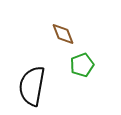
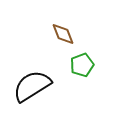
black semicircle: rotated 48 degrees clockwise
